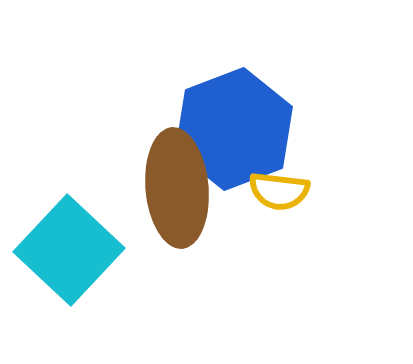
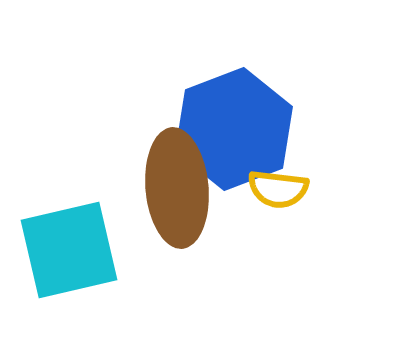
yellow semicircle: moved 1 px left, 2 px up
cyan square: rotated 34 degrees clockwise
